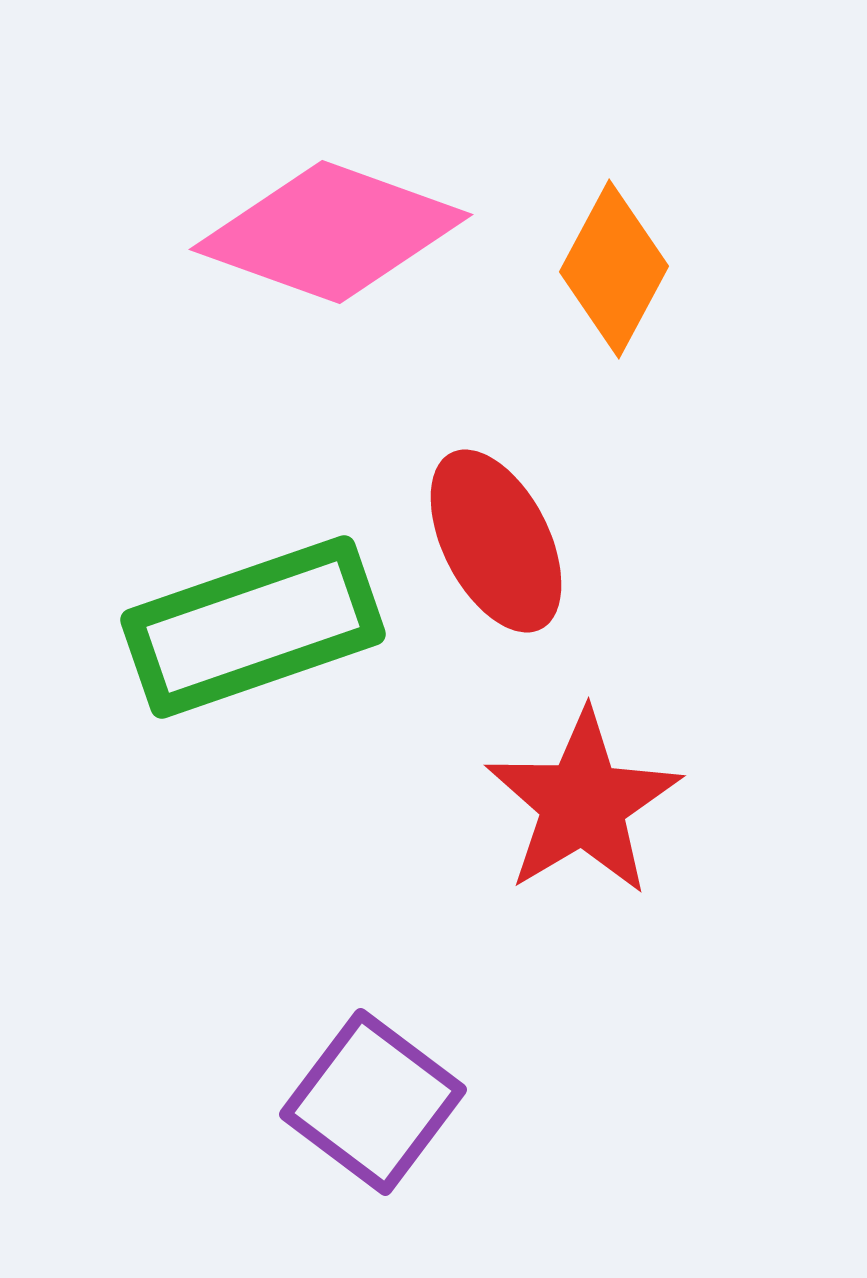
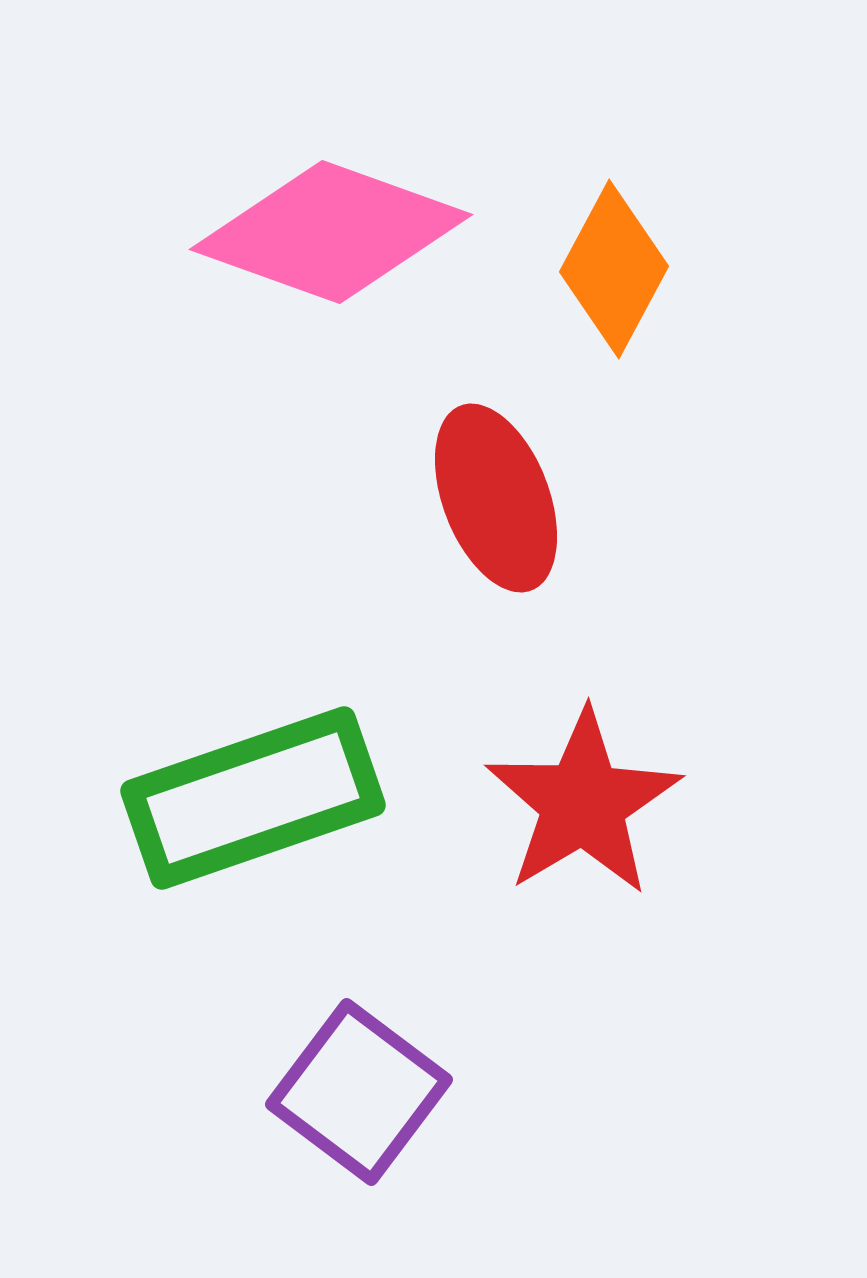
red ellipse: moved 43 px up; rotated 6 degrees clockwise
green rectangle: moved 171 px down
purple square: moved 14 px left, 10 px up
